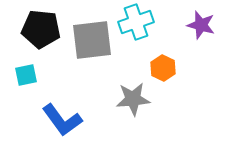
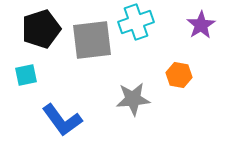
purple star: rotated 24 degrees clockwise
black pentagon: rotated 24 degrees counterclockwise
orange hexagon: moved 16 px right, 7 px down; rotated 15 degrees counterclockwise
